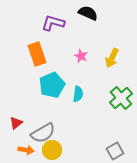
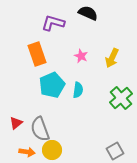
cyan semicircle: moved 4 px up
gray semicircle: moved 3 px left, 4 px up; rotated 100 degrees clockwise
orange arrow: moved 1 px right, 2 px down
